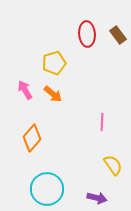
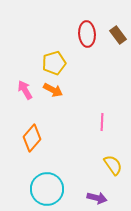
orange arrow: moved 4 px up; rotated 12 degrees counterclockwise
